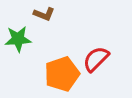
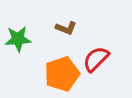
brown L-shape: moved 22 px right, 14 px down
